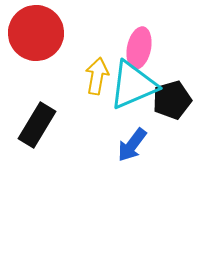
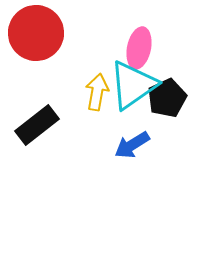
yellow arrow: moved 16 px down
cyan triangle: rotated 12 degrees counterclockwise
black pentagon: moved 5 px left, 2 px up; rotated 9 degrees counterclockwise
black rectangle: rotated 21 degrees clockwise
blue arrow: rotated 21 degrees clockwise
